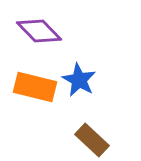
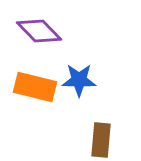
blue star: rotated 28 degrees counterclockwise
brown rectangle: moved 9 px right; rotated 52 degrees clockwise
